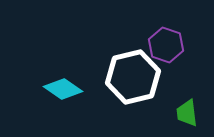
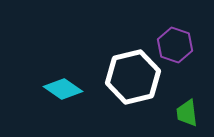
purple hexagon: moved 9 px right
